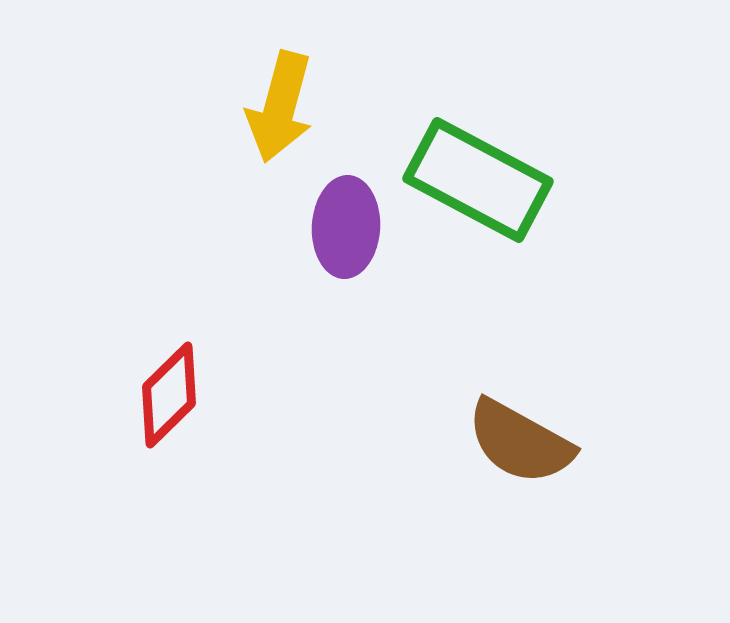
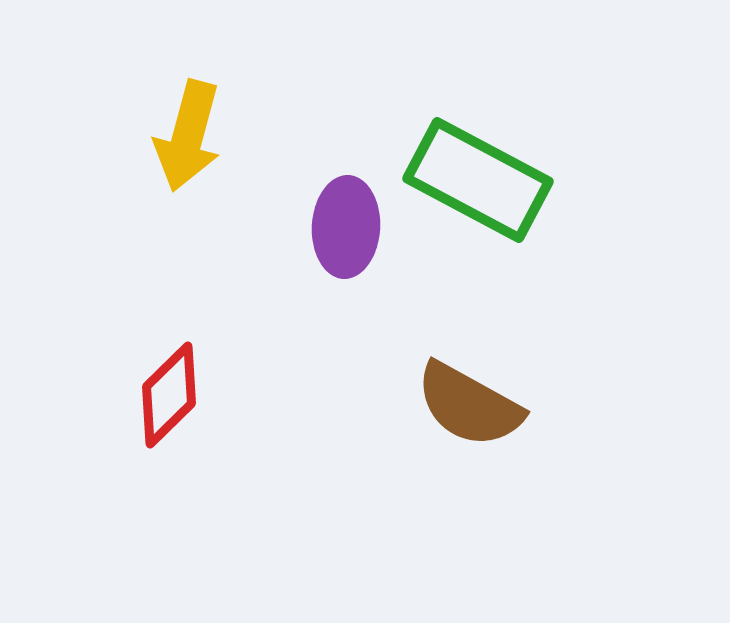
yellow arrow: moved 92 px left, 29 px down
brown semicircle: moved 51 px left, 37 px up
